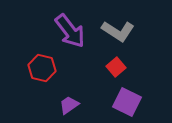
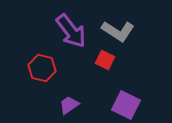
purple arrow: moved 1 px right
red square: moved 11 px left, 7 px up; rotated 24 degrees counterclockwise
purple square: moved 1 px left, 3 px down
